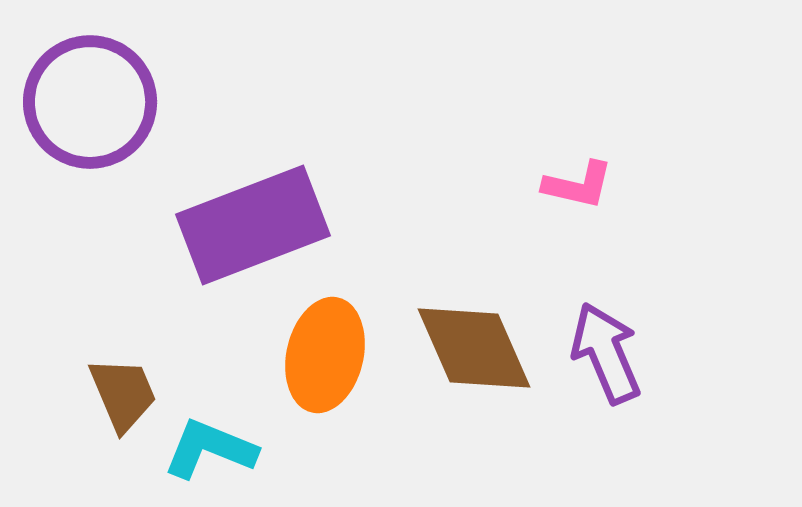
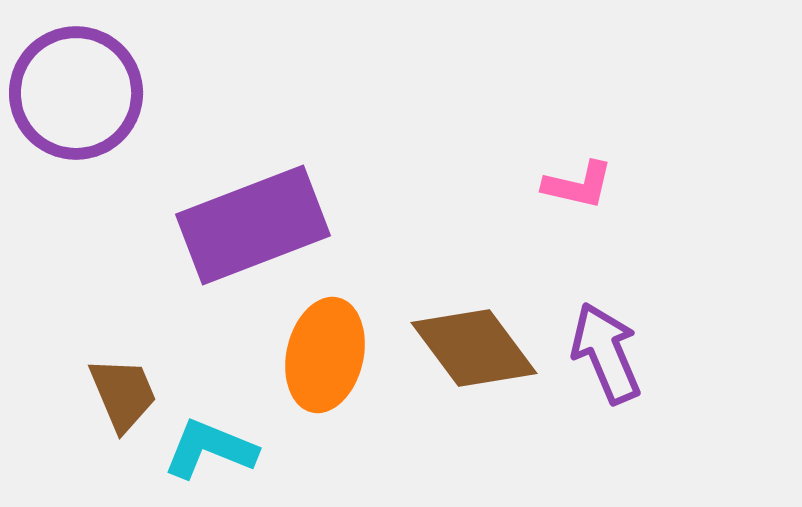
purple circle: moved 14 px left, 9 px up
brown diamond: rotated 13 degrees counterclockwise
